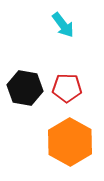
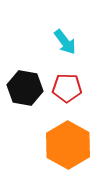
cyan arrow: moved 2 px right, 17 px down
orange hexagon: moved 2 px left, 3 px down
